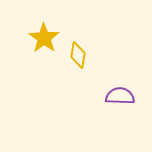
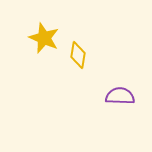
yellow star: rotated 12 degrees counterclockwise
